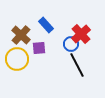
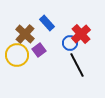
blue rectangle: moved 1 px right, 2 px up
brown cross: moved 4 px right, 1 px up
blue circle: moved 1 px left, 1 px up
purple square: moved 2 px down; rotated 32 degrees counterclockwise
yellow circle: moved 4 px up
